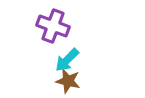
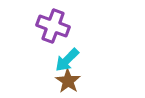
brown star: rotated 20 degrees clockwise
